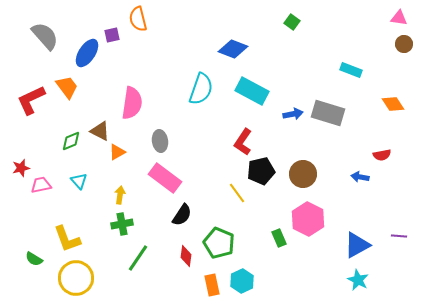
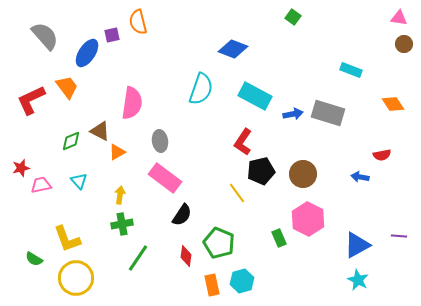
orange semicircle at (138, 19): moved 3 px down
green square at (292, 22): moved 1 px right, 5 px up
cyan rectangle at (252, 91): moved 3 px right, 5 px down
cyan hexagon at (242, 281): rotated 10 degrees clockwise
